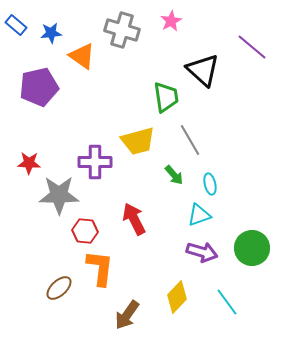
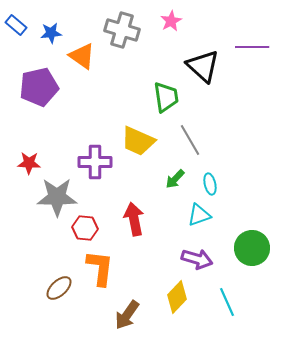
purple line: rotated 40 degrees counterclockwise
black triangle: moved 4 px up
yellow trapezoid: rotated 39 degrees clockwise
green arrow: moved 1 px right, 4 px down; rotated 85 degrees clockwise
gray star: moved 2 px left, 2 px down
red arrow: rotated 16 degrees clockwise
red hexagon: moved 3 px up
purple arrow: moved 5 px left, 7 px down
cyan line: rotated 12 degrees clockwise
